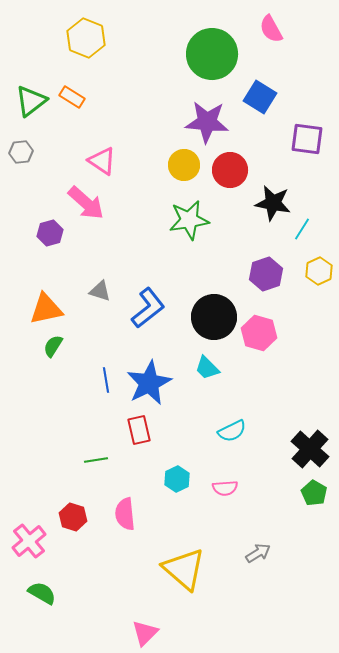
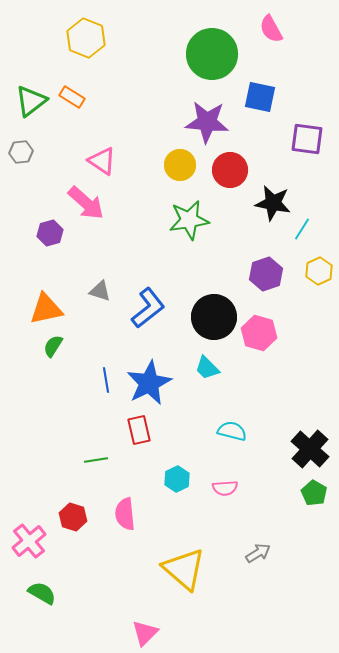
blue square at (260, 97): rotated 20 degrees counterclockwise
yellow circle at (184, 165): moved 4 px left
cyan semicircle at (232, 431): rotated 140 degrees counterclockwise
